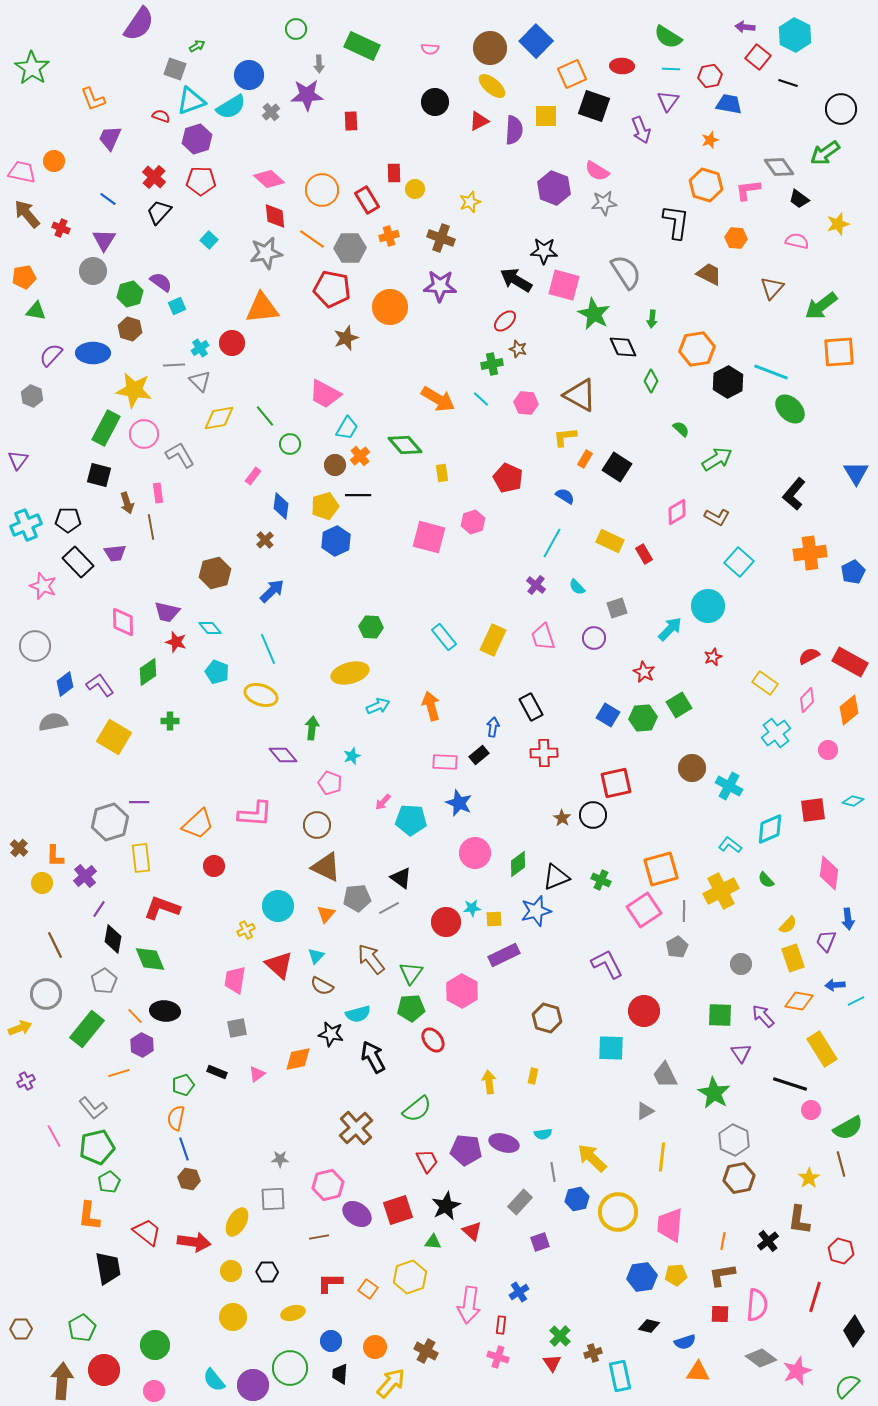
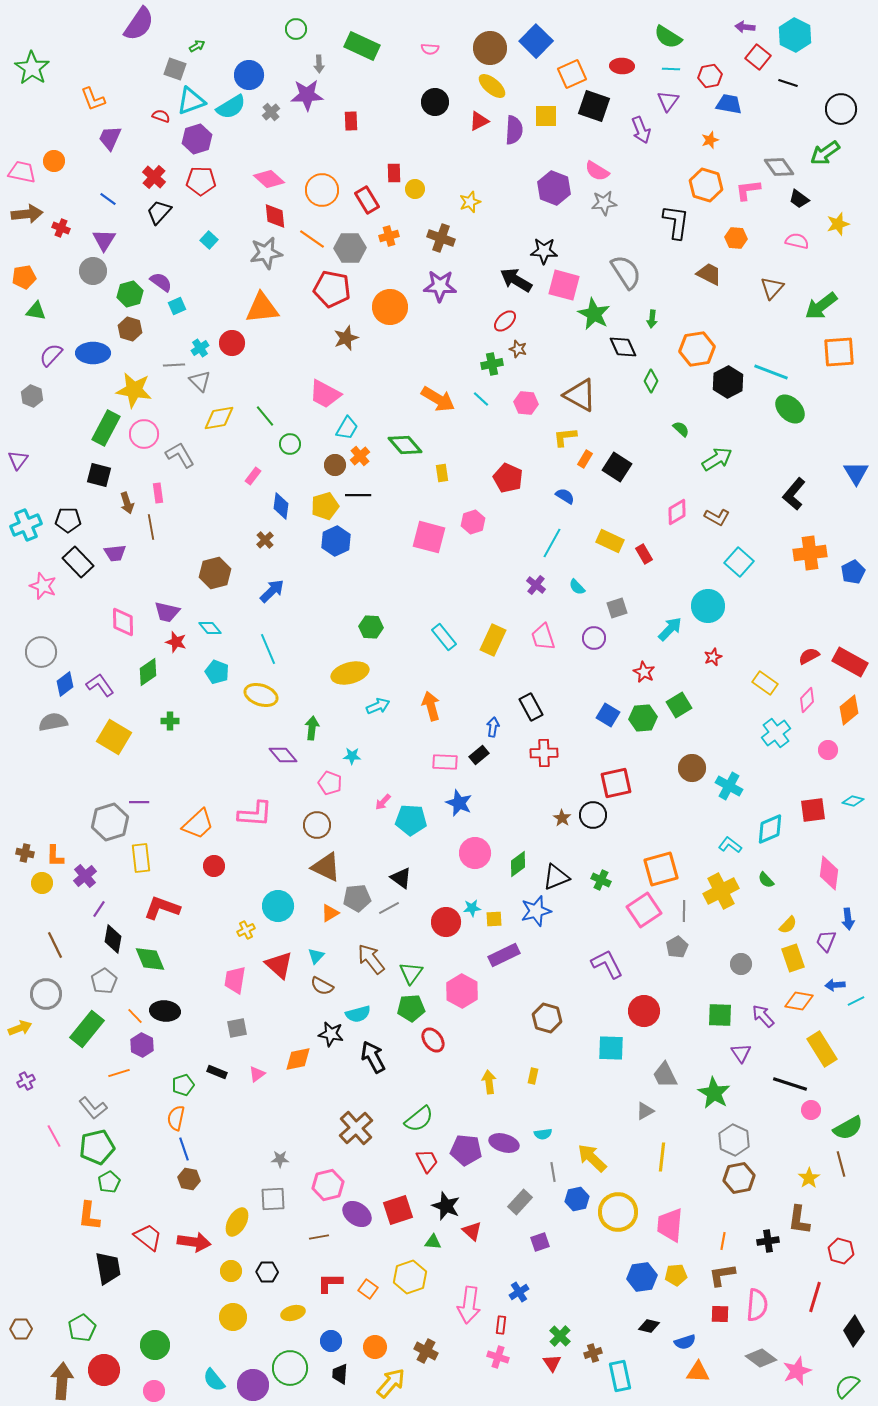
brown arrow at (27, 214): rotated 124 degrees clockwise
gray circle at (35, 646): moved 6 px right, 6 px down
cyan star at (352, 756): rotated 24 degrees clockwise
brown cross at (19, 848): moved 6 px right, 5 px down; rotated 30 degrees counterclockwise
orange triangle at (326, 914): moved 4 px right, 1 px up; rotated 18 degrees clockwise
green semicircle at (417, 1109): moved 2 px right, 10 px down
black star at (446, 1206): rotated 24 degrees counterclockwise
red trapezoid at (147, 1232): moved 1 px right, 5 px down
black cross at (768, 1241): rotated 30 degrees clockwise
